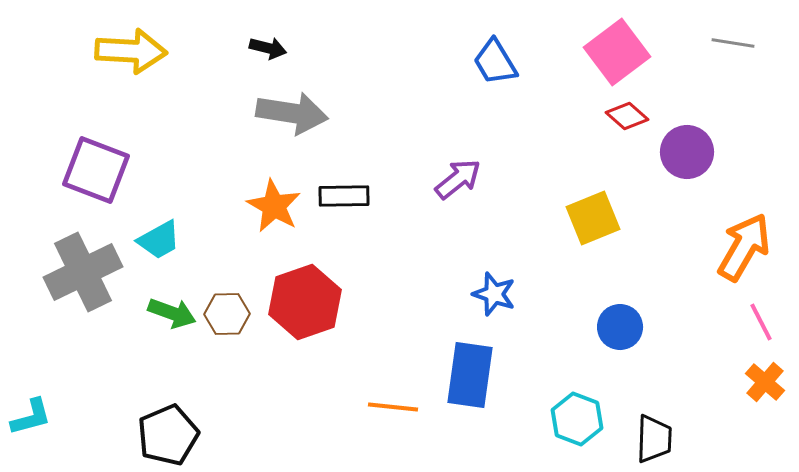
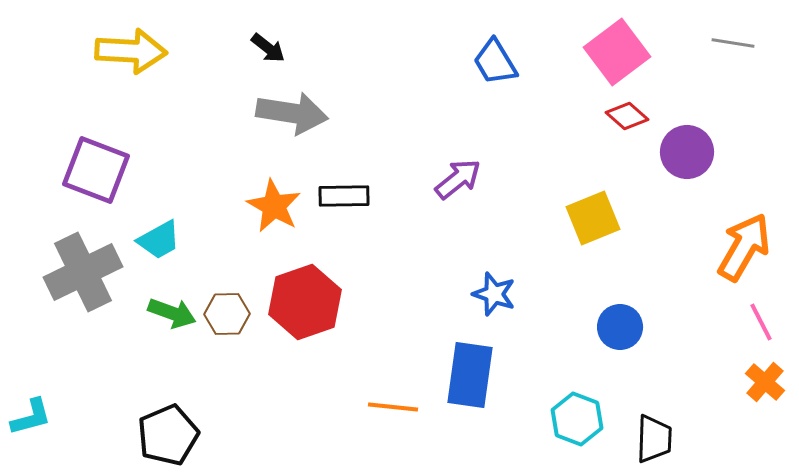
black arrow: rotated 24 degrees clockwise
